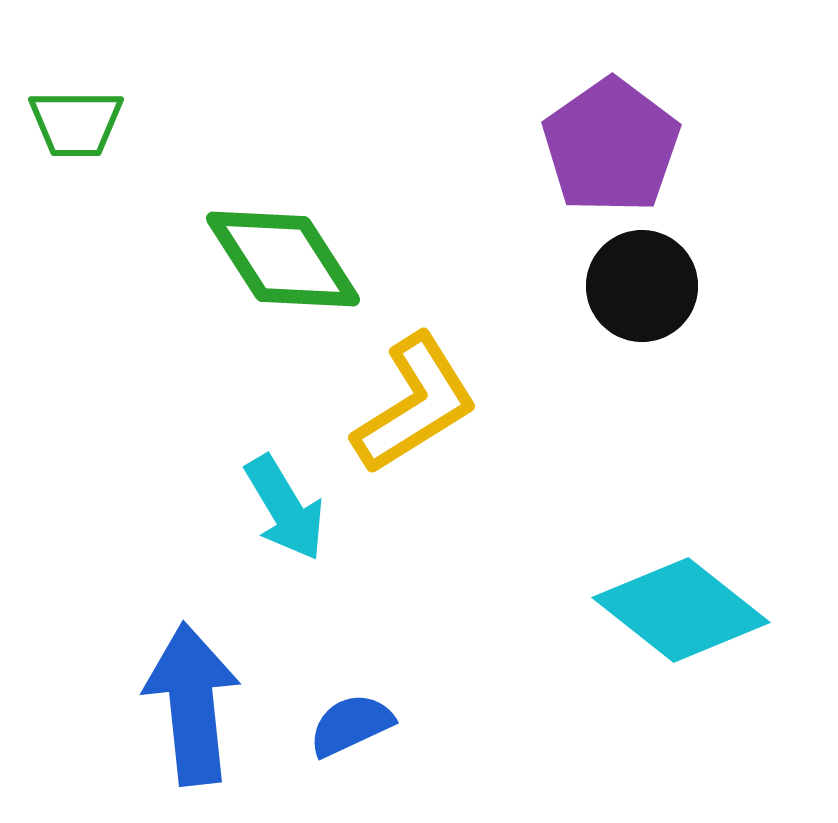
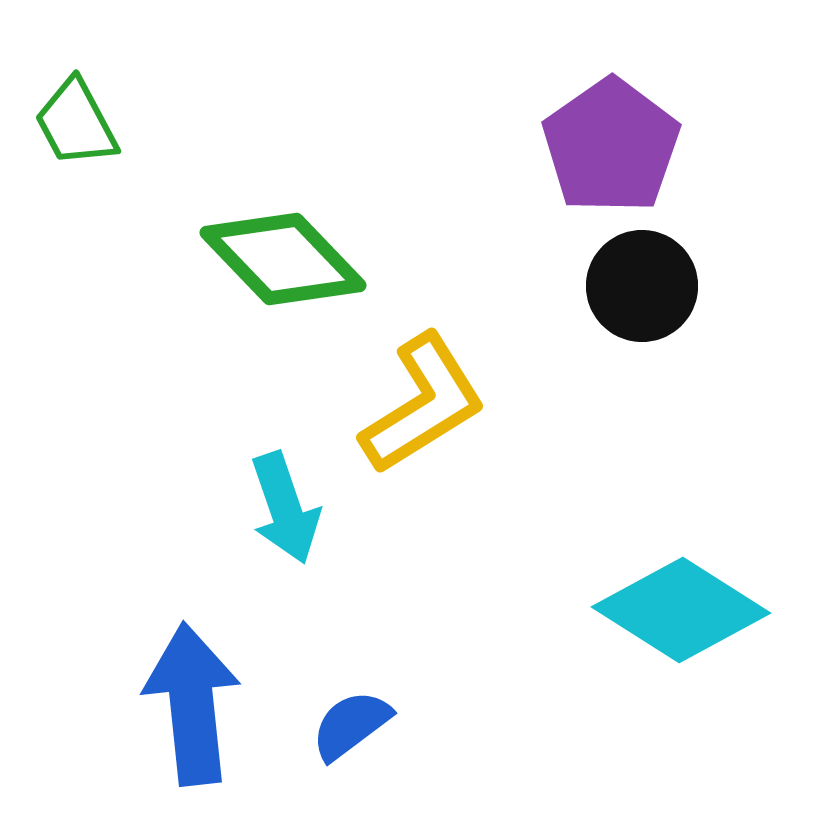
green trapezoid: rotated 62 degrees clockwise
green diamond: rotated 11 degrees counterclockwise
yellow L-shape: moved 8 px right
cyan arrow: rotated 12 degrees clockwise
cyan diamond: rotated 6 degrees counterclockwise
blue semicircle: rotated 12 degrees counterclockwise
